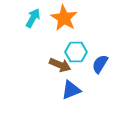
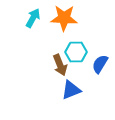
orange star: rotated 28 degrees counterclockwise
brown arrow: rotated 45 degrees clockwise
